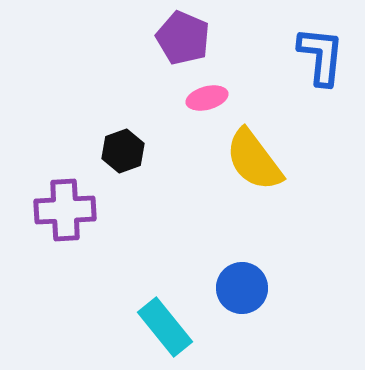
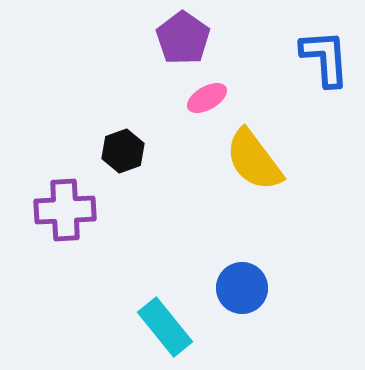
purple pentagon: rotated 12 degrees clockwise
blue L-shape: moved 4 px right, 2 px down; rotated 10 degrees counterclockwise
pink ellipse: rotated 15 degrees counterclockwise
